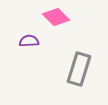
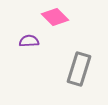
pink diamond: moved 1 px left
